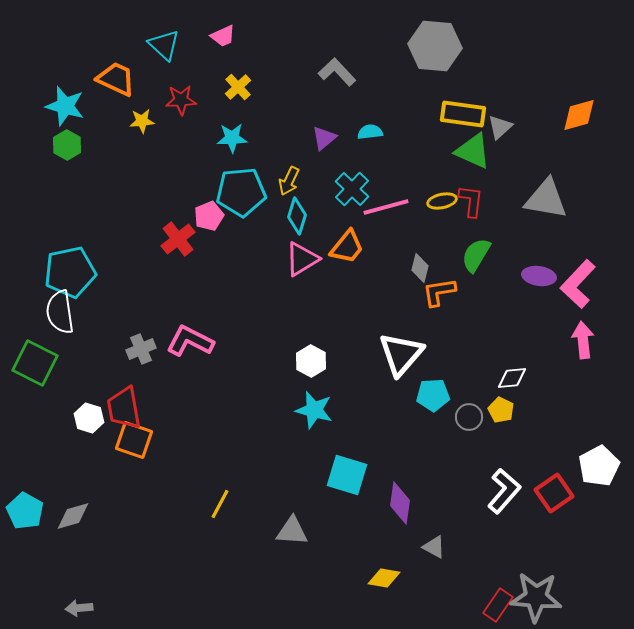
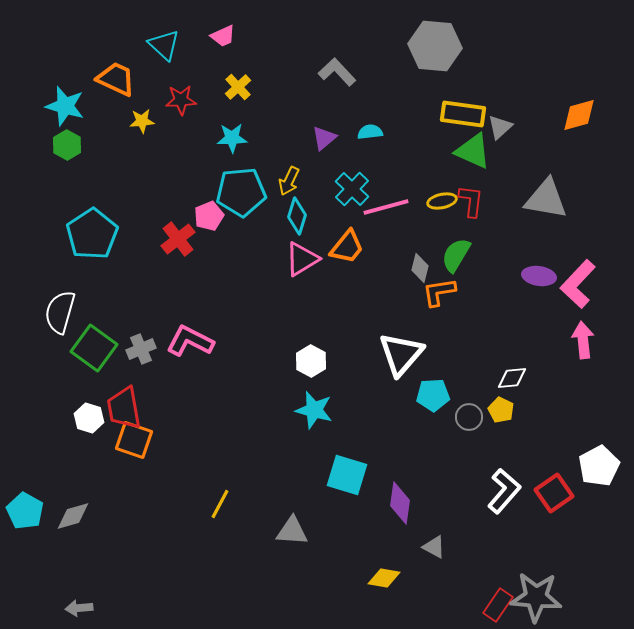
green semicircle at (476, 255): moved 20 px left
cyan pentagon at (70, 272): moved 22 px right, 38 px up; rotated 21 degrees counterclockwise
white semicircle at (60, 312): rotated 24 degrees clockwise
green square at (35, 363): moved 59 px right, 15 px up; rotated 9 degrees clockwise
